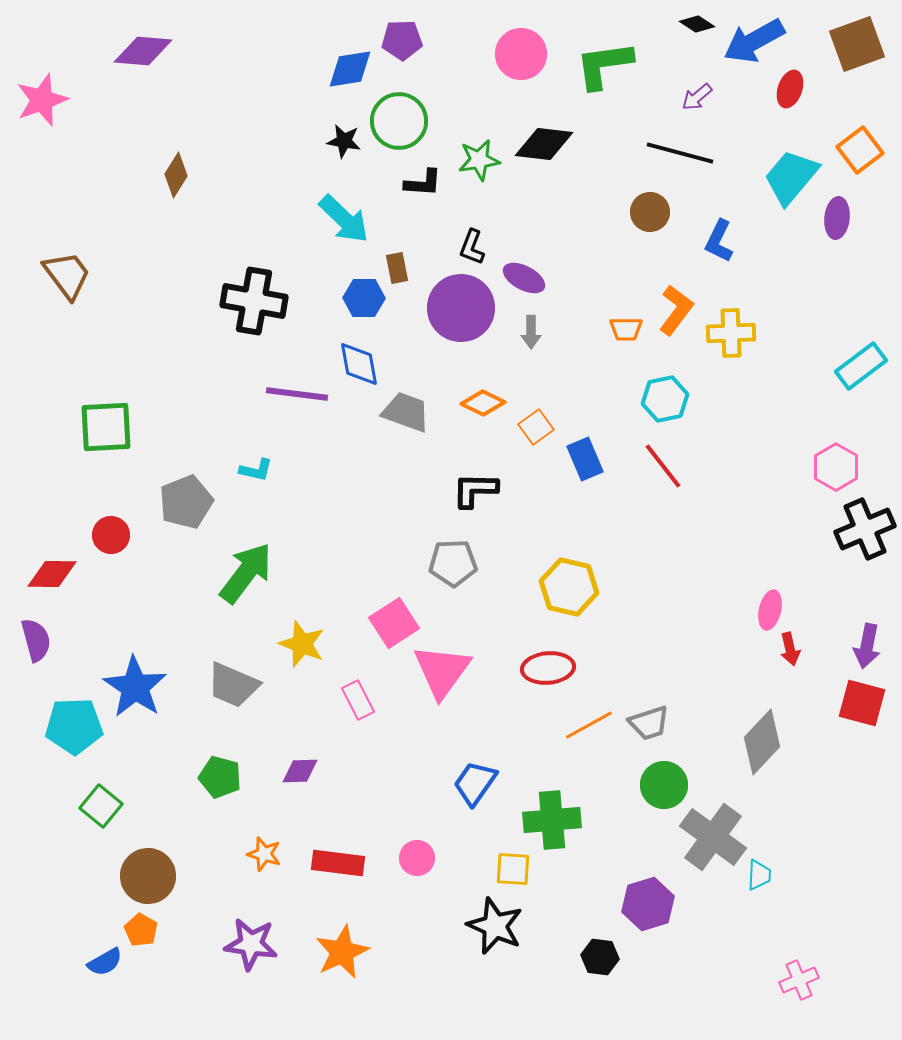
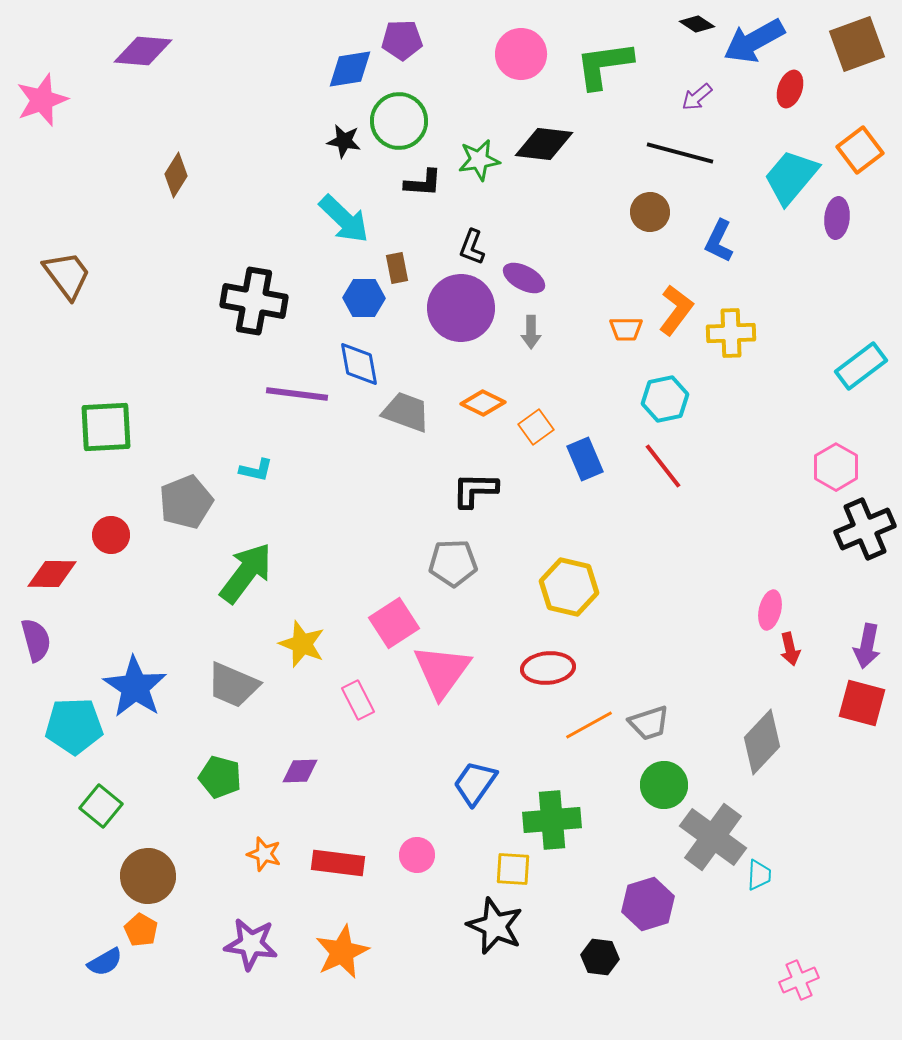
pink circle at (417, 858): moved 3 px up
